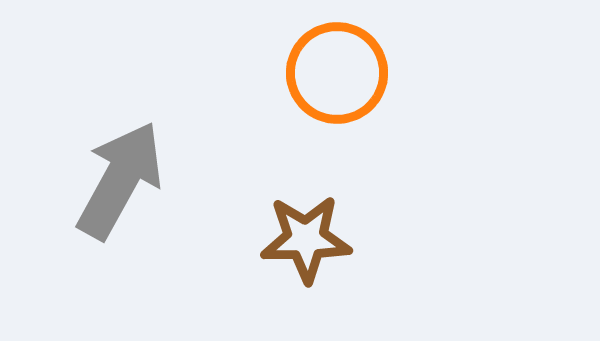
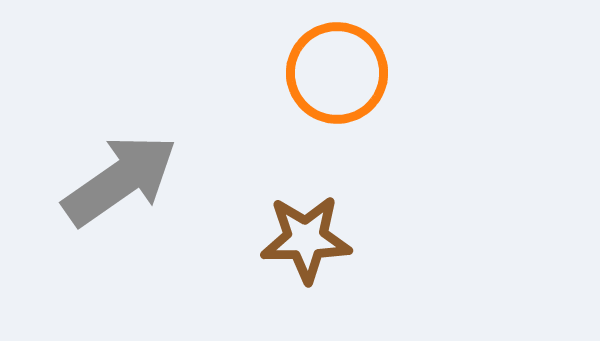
gray arrow: rotated 26 degrees clockwise
